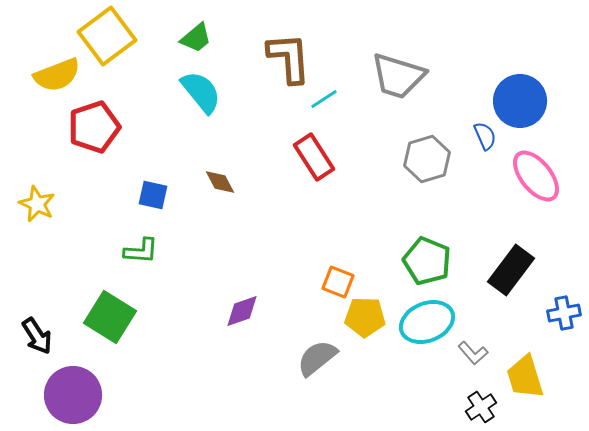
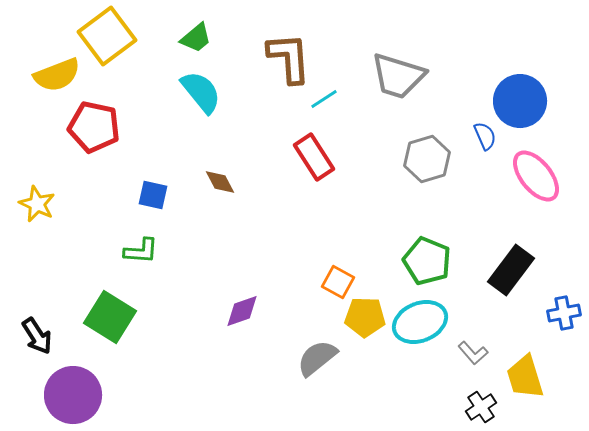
red pentagon: rotated 30 degrees clockwise
orange square: rotated 8 degrees clockwise
cyan ellipse: moved 7 px left
